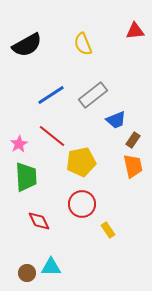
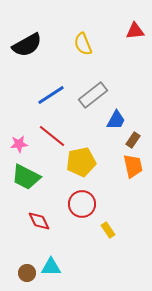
blue trapezoid: rotated 40 degrees counterclockwise
pink star: rotated 24 degrees clockwise
green trapezoid: rotated 120 degrees clockwise
